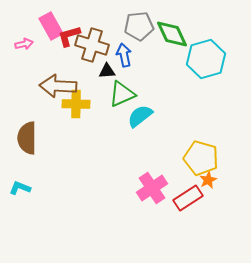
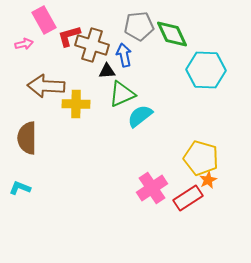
pink rectangle: moved 7 px left, 6 px up
cyan hexagon: moved 11 px down; rotated 18 degrees clockwise
brown arrow: moved 12 px left
